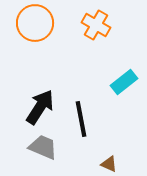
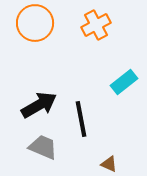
orange cross: rotated 32 degrees clockwise
black arrow: moved 1 px left, 2 px up; rotated 27 degrees clockwise
